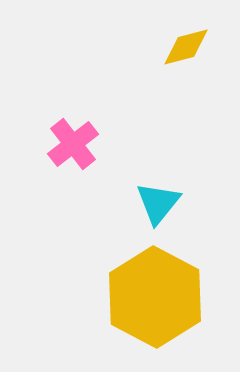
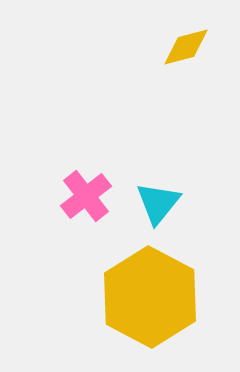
pink cross: moved 13 px right, 52 px down
yellow hexagon: moved 5 px left
